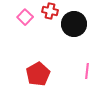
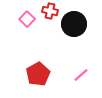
pink square: moved 2 px right, 2 px down
pink line: moved 6 px left, 4 px down; rotated 42 degrees clockwise
